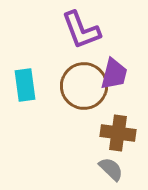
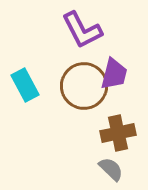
purple L-shape: moved 1 px right; rotated 6 degrees counterclockwise
cyan rectangle: rotated 20 degrees counterclockwise
brown cross: rotated 20 degrees counterclockwise
